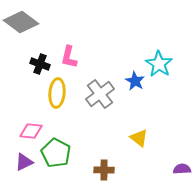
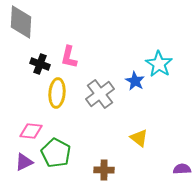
gray diamond: rotated 56 degrees clockwise
